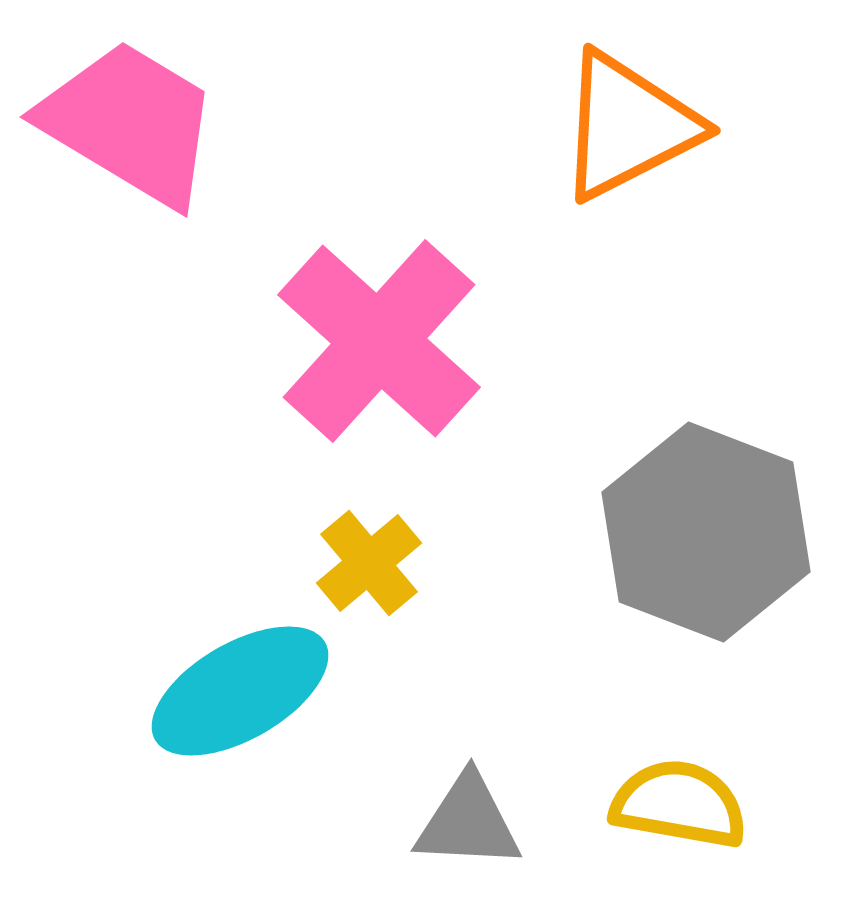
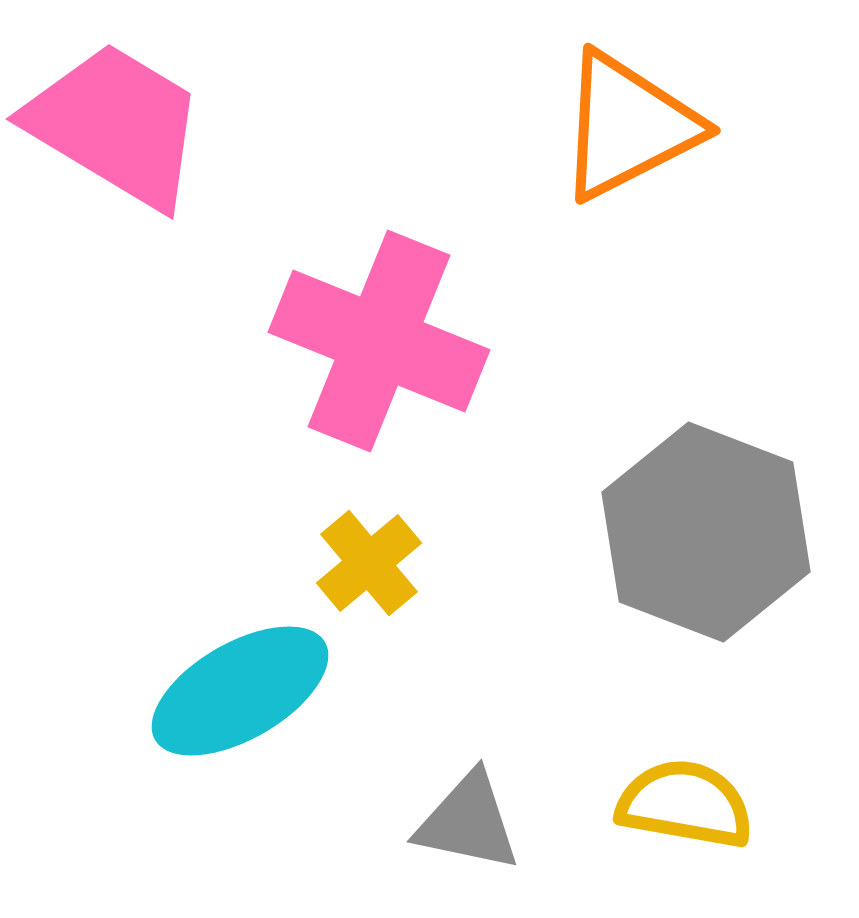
pink trapezoid: moved 14 px left, 2 px down
pink cross: rotated 20 degrees counterclockwise
yellow semicircle: moved 6 px right
gray triangle: rotated 9 degrees clockwise
